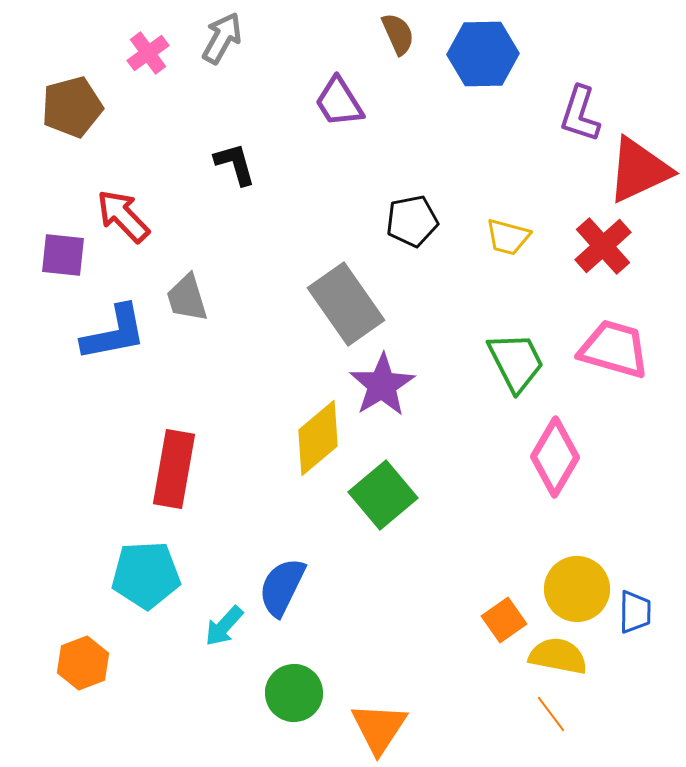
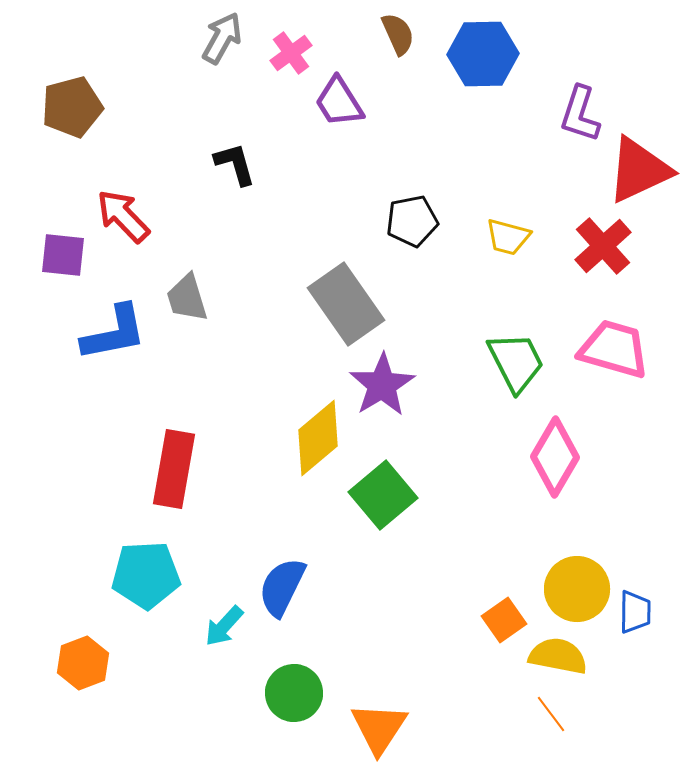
pink cross: moved 143 px right
